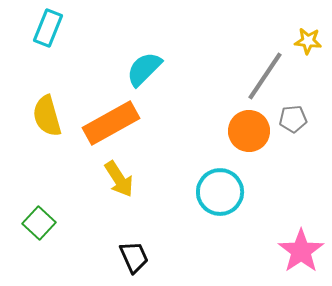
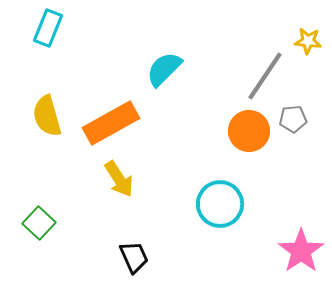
cyan semicircle: moved 20 px right
cyan circle: moved 12 px down
